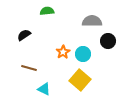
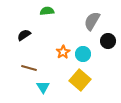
gray semicircle: rotated 60 degrees counterclockwise
cyan triangle: moved 1 px left, 2 px up; rotated 32 degrees clockwise
